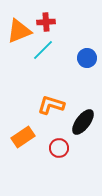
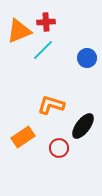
black ellipse: moved 4 px down
